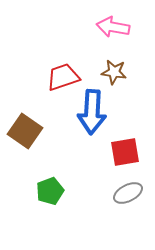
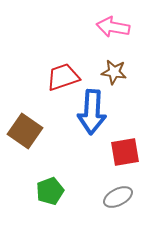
gray ellipse: moved 10 px left, 4 px down
